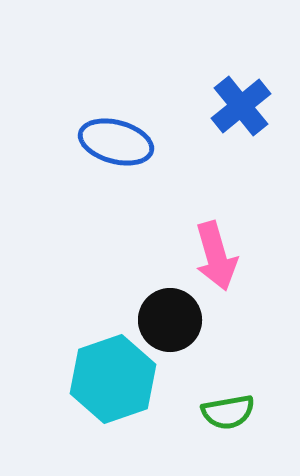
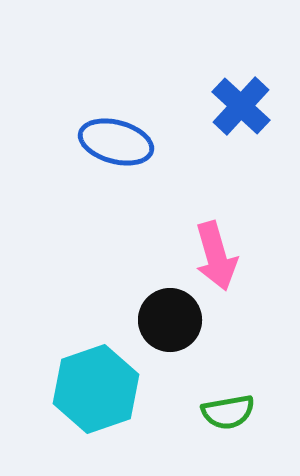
blue cross: rotated 8 degrees counterclockwise
cyan hexagon: moved 17 px left, 10 px down
